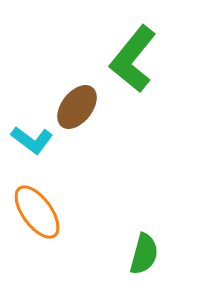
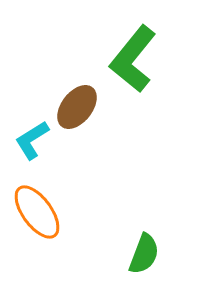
cyan L-shape: rotated 111 degrees clockwise
green semicircle: rotated 6 degrees clockwise
